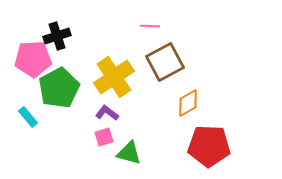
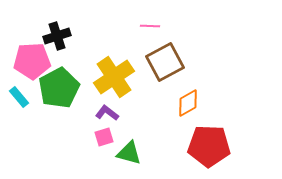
pink pentagon: moved 1 px left, 2 px down
cyan rectangle: moved 9 px left, 20 px up
